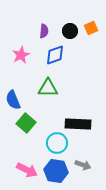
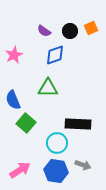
purple semicircle: rotated 120 degrees clockwise
pink star: moved 7 px left
pink arrow: moved 7 px left; rotated 60 degrees counterclockwise
